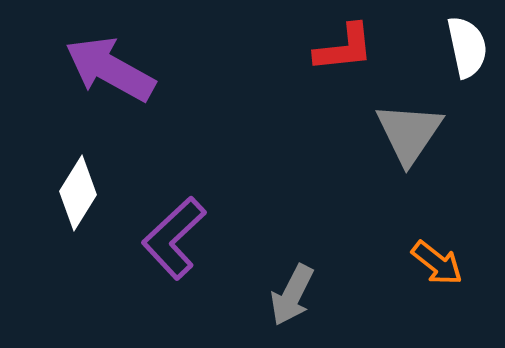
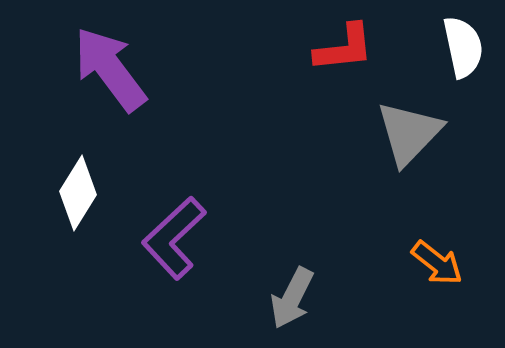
white semicircle: moved 4 px left
purple arrow: rotated 24 degrees clockwise
gray triangle: rotated 10 degrees clockwise
gray arrow: moved 3 px down
